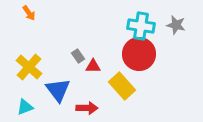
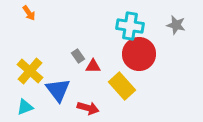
cyan cross: moved 11 px left
yellow cross: moved 1 px right, 4 px down
red arrow: moved 1 px right; rotated 15 degrees clockwise
